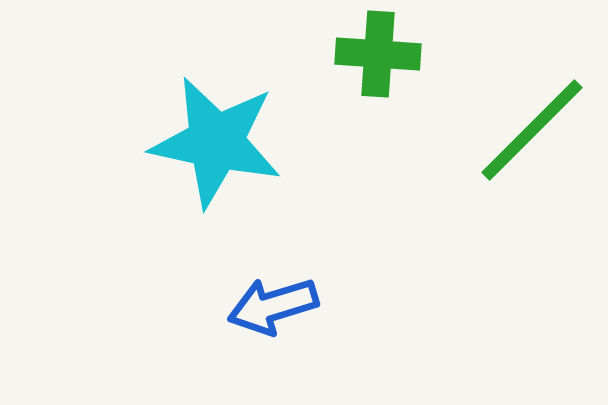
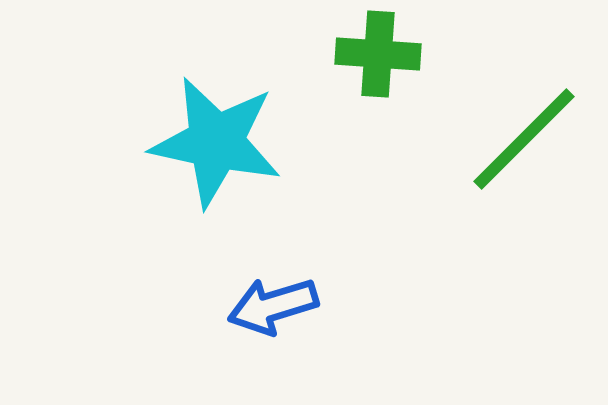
green line: moved 8 px left, 9 px down
